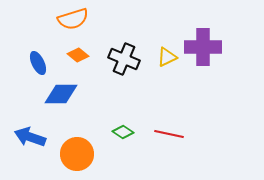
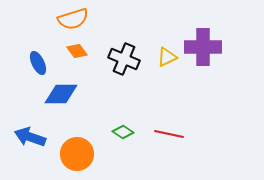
orange diamond: moved 1 px left, 4 px up; rotated 15 degrees clockwise
